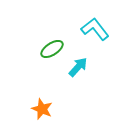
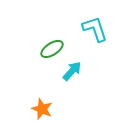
cyan L-shape: rotated 20 degrees clockwise
cyan arrow: moved 6 px left, 4 px down
